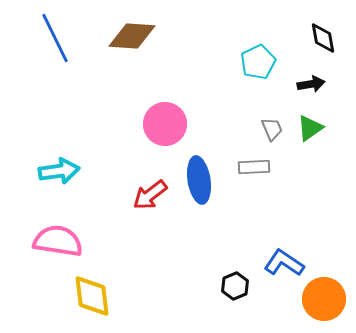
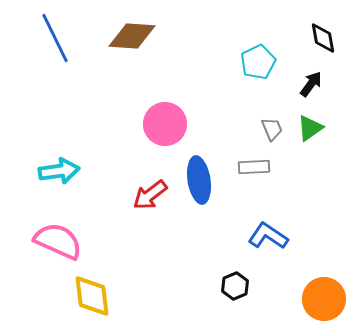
black arrow: rotated 44 degrees counterclockwise
pink semicircle: rotated 15 degrees clockwise
blue L-shape: moved 16 px left, 27 px up
